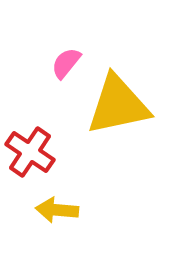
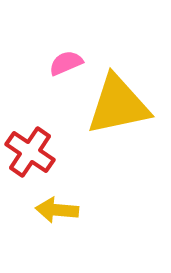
pink semicircle: rotated 28 degrees clockwise
